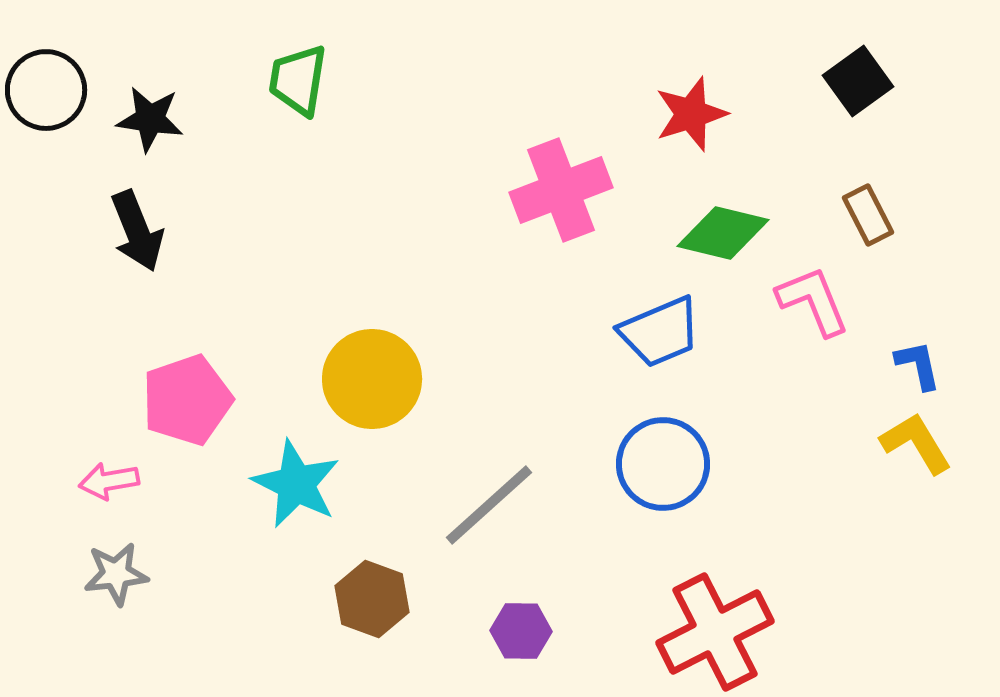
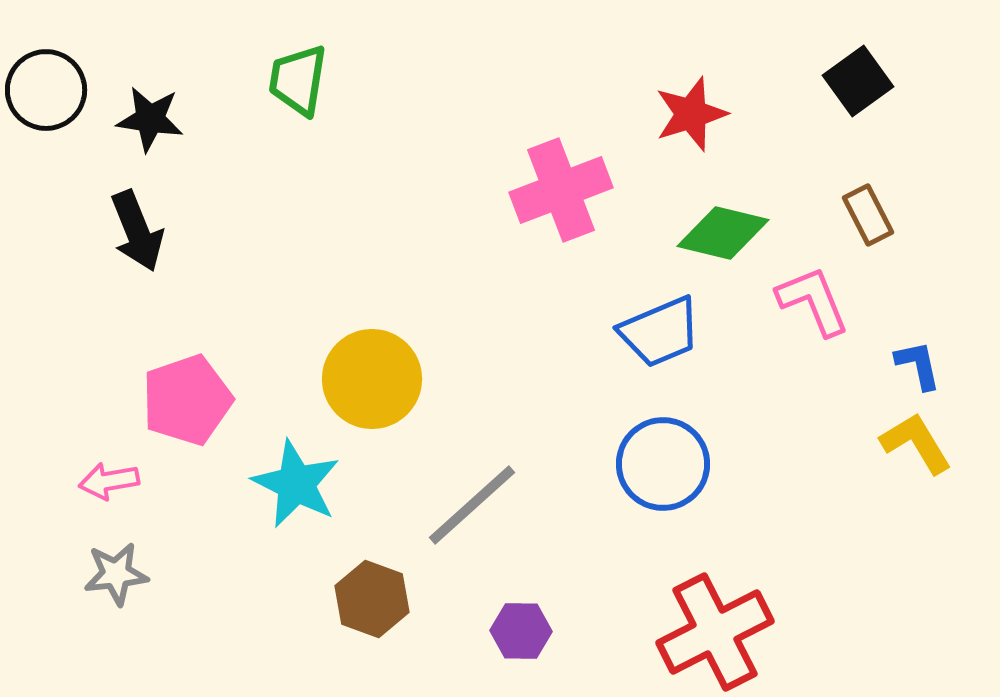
gray line: moved 17 px left
